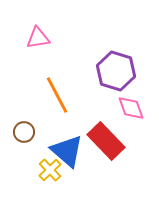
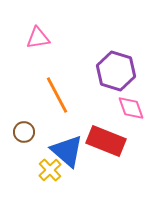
red rectangle: rotated 24 degrees counterclockwise
